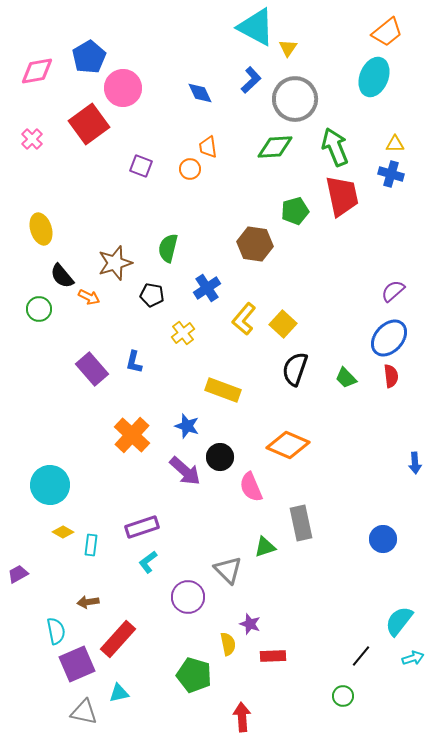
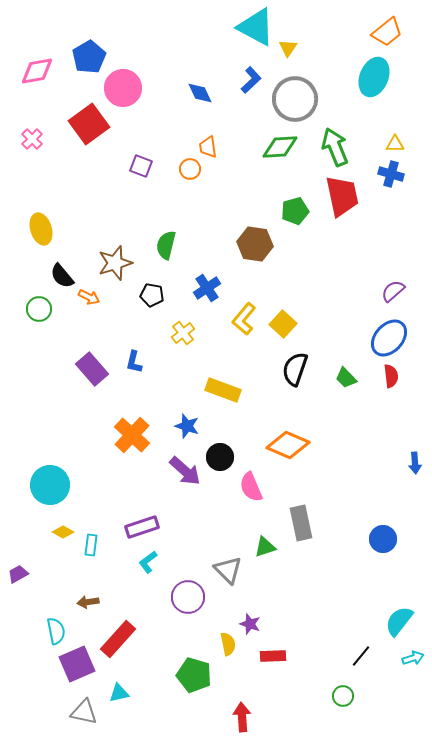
green diamond at (275, 147): moved 5 px right
green semicircle at (168, 248): moved 2 px left, 3 px up
